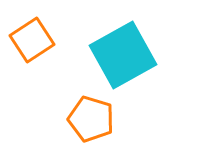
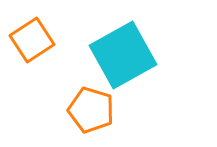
orange pentagon: moved 9 px up
